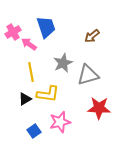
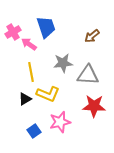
gray star: rotated 18 degrees clockwise
gray triangle: rotated 20 degrees clockwise
yellow L-shape: rotated 15 degrees clockwise
red star: moved 5 px left, 2 px up
